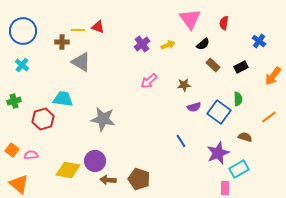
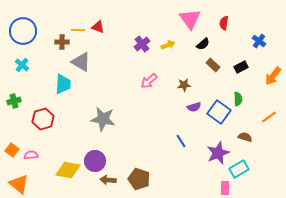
cyan trapezoid: moved 15 px up; rotated 85 degrees clockwise
